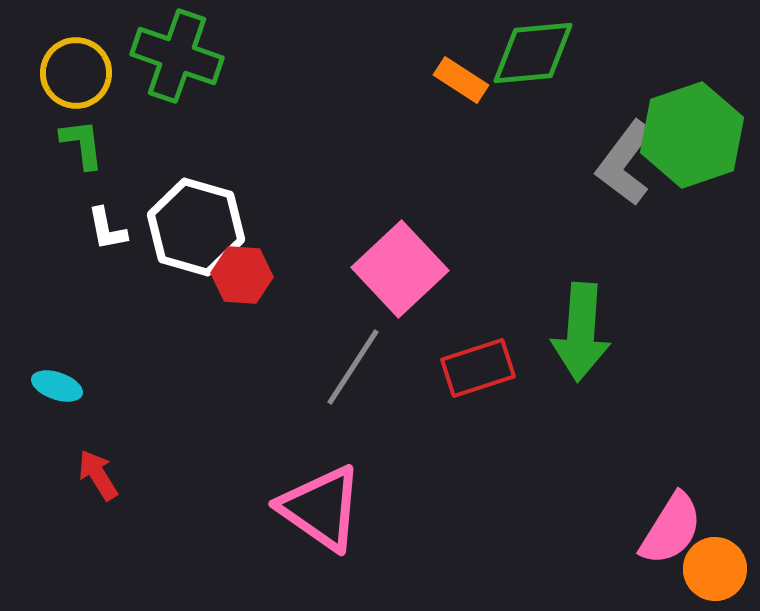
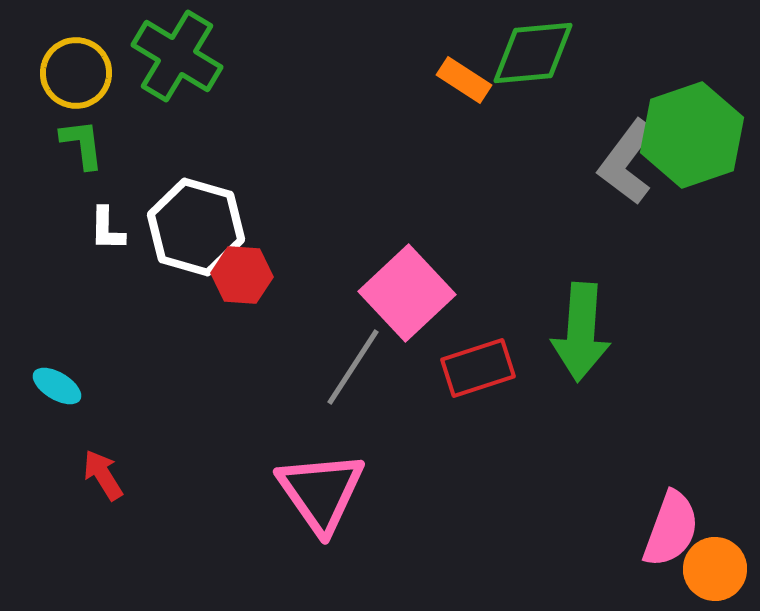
green cross: rotated 12 degrees clockwise
orange rectangle: moved 3 px right
gray L-shape: moved 2 px right, 1 px up
white L-shape: rotated 12 degrees clockwise
pink square: moved 7 px right, 24 px down
cyan ellipse: rotated 12 degrees clockwise
red arrow: moved 5 px right
pink triangle: moved 16 px up; rotated 20 degrees clockwise
pink semicircle: rotated 12 degrees counterclockwise
